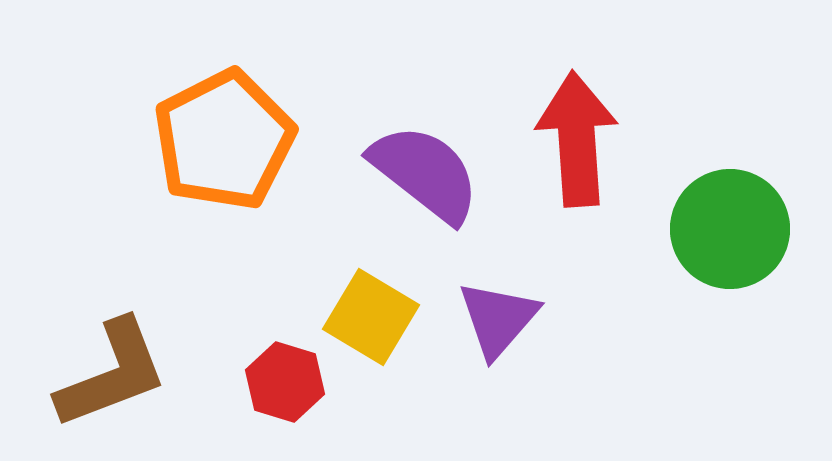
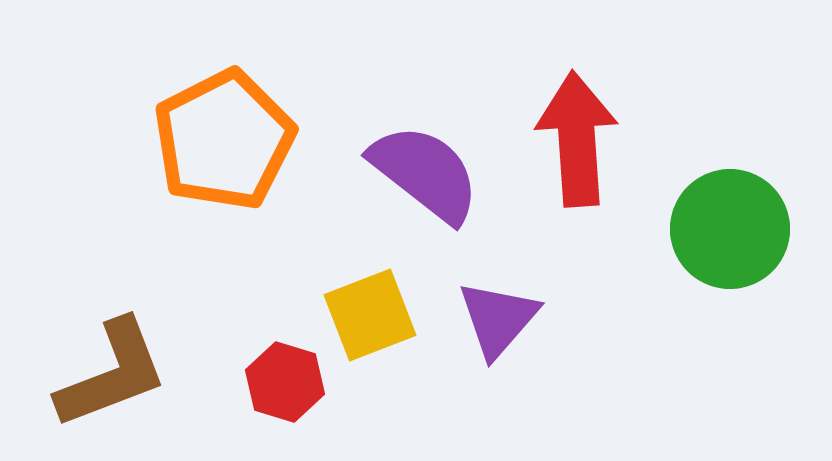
yellow square: moved 1 px left, 2 px up; rotated 38 degrees clockwise
